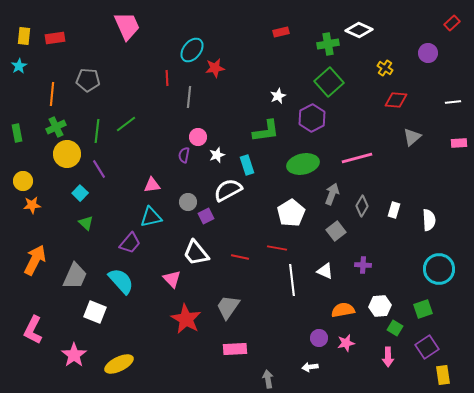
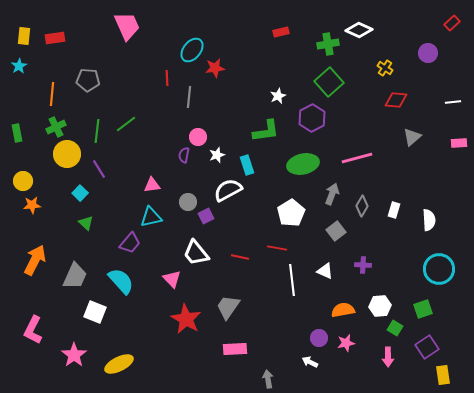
white arrow at (310, 367): moved 5 px up; rotated 35 degrees clockwise
